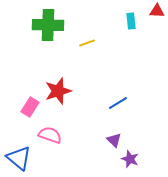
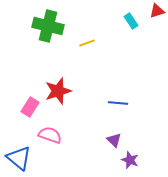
red triangle: rotated 21 degrees counterclockwise
cyan rectangle: rotated 28 degrees counterclockwise
green cross: moved 1 px down; rotated 12 degrees clockwise
blue line: rotated 36 degrees clockwise
purple star: moved 1 px down
